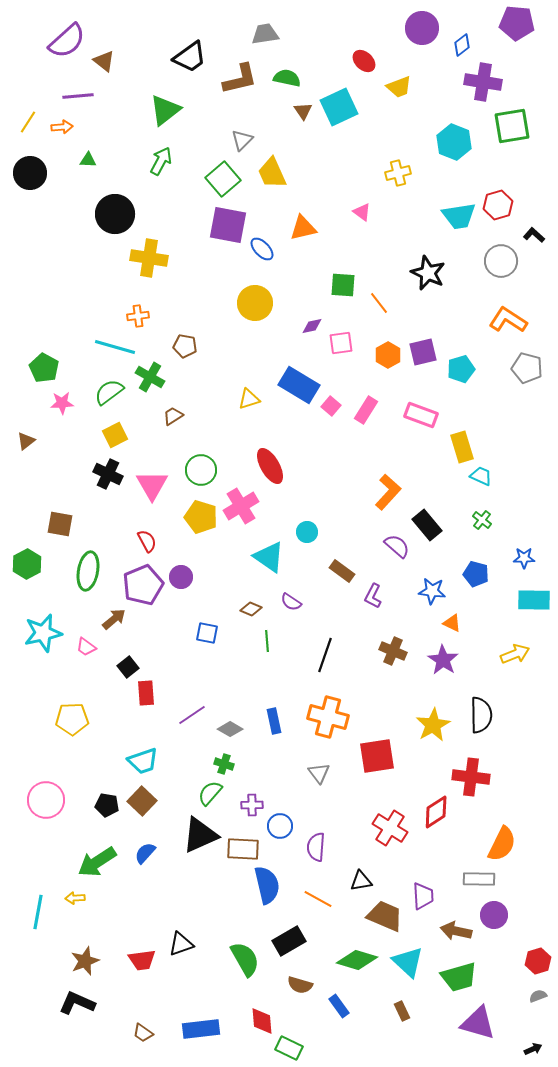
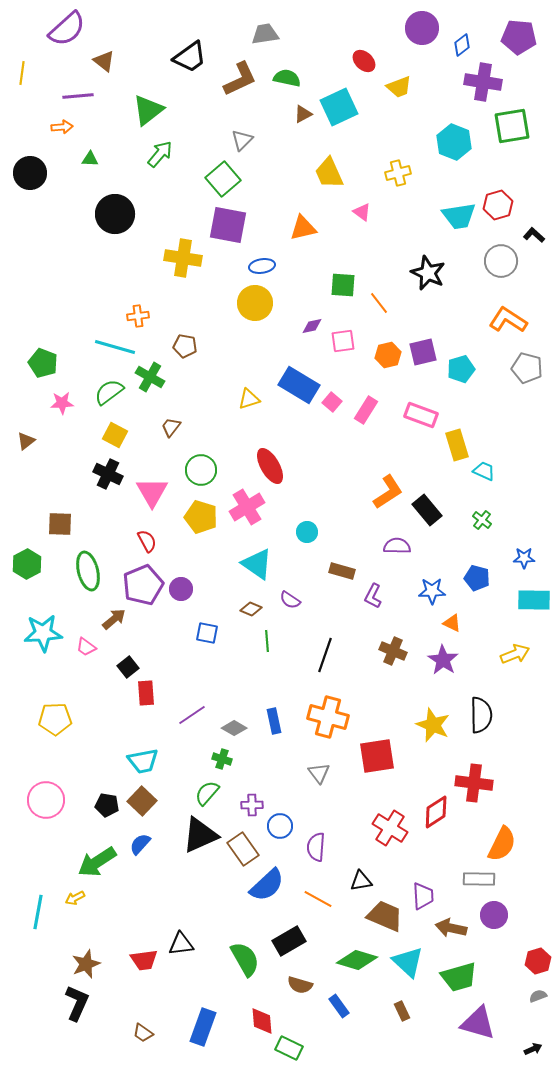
purple pentagon at (517, 23): moved 2 px right, 14 px down
purple semicircle at (67, 41): moved 12 px up
brown L-shape at (240, 79): rotated 12 degrees counterclockwise
green triangle at (165, 110): moved 17 px left
brown triangle at (303, 111): moved 3 px down; rotated 36 degrees clockwise
yellow line at (28, 122): moved 6 px left, 49 px up; rotated 25 degrees counterclockwise
green triangle at (88, 160): moved 2 px right, 1 px up
green arrow at (161, 161): moved 1 px left, 7 px up; rotated 12 degrees clockwise
yellow trapezoid at (272, 173): moved 57 px right
blue ellipse at (262, 249): moved 17 px down; rotated 55 degrees counterclockwise
yellow cross at (149, 258): moved 34 px right
pink square at (341, 343): moved 2 px right, 2 px up
orange hexagon at (388, 355): rotated 15 degrees clockwise
green pentagon at (44, 368): moved 1 px left, 5 px up; rotated 8 degrees counterclockwise
pink square at (331, 406): moved 1 px right, 4 px up
brown trapezoid at (173, 416): moved 2 px left, 11 px down; rotated 20 degrees counterclockwise
yellow square at (115, 435): rotated 35 degrees counterclockwise
yellow rectangle at (462, 447): moved 5 px left, 2 px up
cyan trapezoid at (481, 476): moved 3 px right, 5 px up
pink triangle at (152, 485): moved 7 px down
orange L-shape at (388, 492): rotated 15 degrees clockwise
pink cross at (241, 506): moved 6 px right, 1 px down
brown square at (60, 524): rotated 8 degrees counterclockwise
black rectangle at (427, 525): moved 15 px up
purple semicircle at (397, 546): rotated 40 degrees counterclockwise
cyan triangle at (269, 557): moved 12 px left, 7 px down
green ellipse at (88, 571): rotated 24 degrees counterclockwise
brown rectangle at (342, 571): rotated 20 degrees counterclockwise
blue pentagon at (476, 574): moved 1 px right, 4 px down
purple circle at (181, 577): moved 12 px down
blue star at (432, 591): rotated 8 degrees counterclockwise
purple semicircle at (291, 602): moved 1 px left, 2 px up
cyan star at (43, 633): rotated 9 degrees clockwise
yellow pentagon at (72, 719): moved 17 px left
yellow star at (433, 725): rotated 20 degrees counterclockwise
gray diamond at (230, 729): moved 4 px right, 1 px up
cyan trapezoid at (143, 761): rotated 8 degrees clockwise
green cross at (224, 764): moved 2 px left, 5 px up
red cross at (471, 777): moved 3 px right, 6 px down
green semicircle at (210, 793): moved 3 px left
brown rectangle at (243, 849): rotated 52 degrees clockwise
blue semicircle at (145, 853): moved 5 px left, 9 px up
blue semicircle at (267, 885): rotated 60 degrees clockwise
yellow arrow at (75, 898): rotated 24 degrees counterclockwise
brown arrow at (456, 931): moved 5 px left, 3 px up
black triangle at (181, 944): rotated 12 degrees clockwise
red trapezoid at (142, 960): moved 2 px right
brown star at (85, 961): moved 1 px right, 3 px down
black L-shape at (77, 1003): rotated 90 degrees clockwise
blue rectangle at (201, 1029): moved 2 px right, 2 px up; rotated 63 degrees counterclockwise
